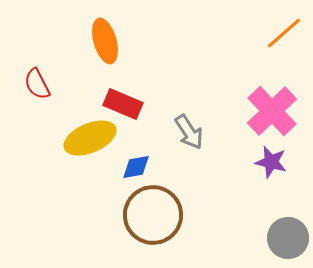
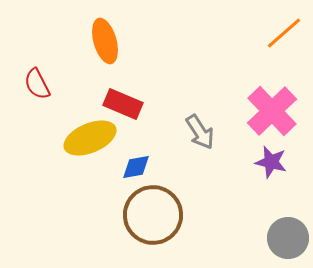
gray arrow: moved 11 px right
